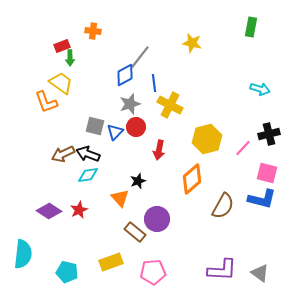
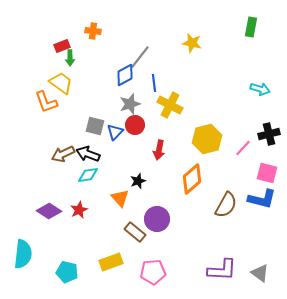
red circle: moved 1 px left, 2 px up
brown semicircle: moved 3 px right, 1 px up
